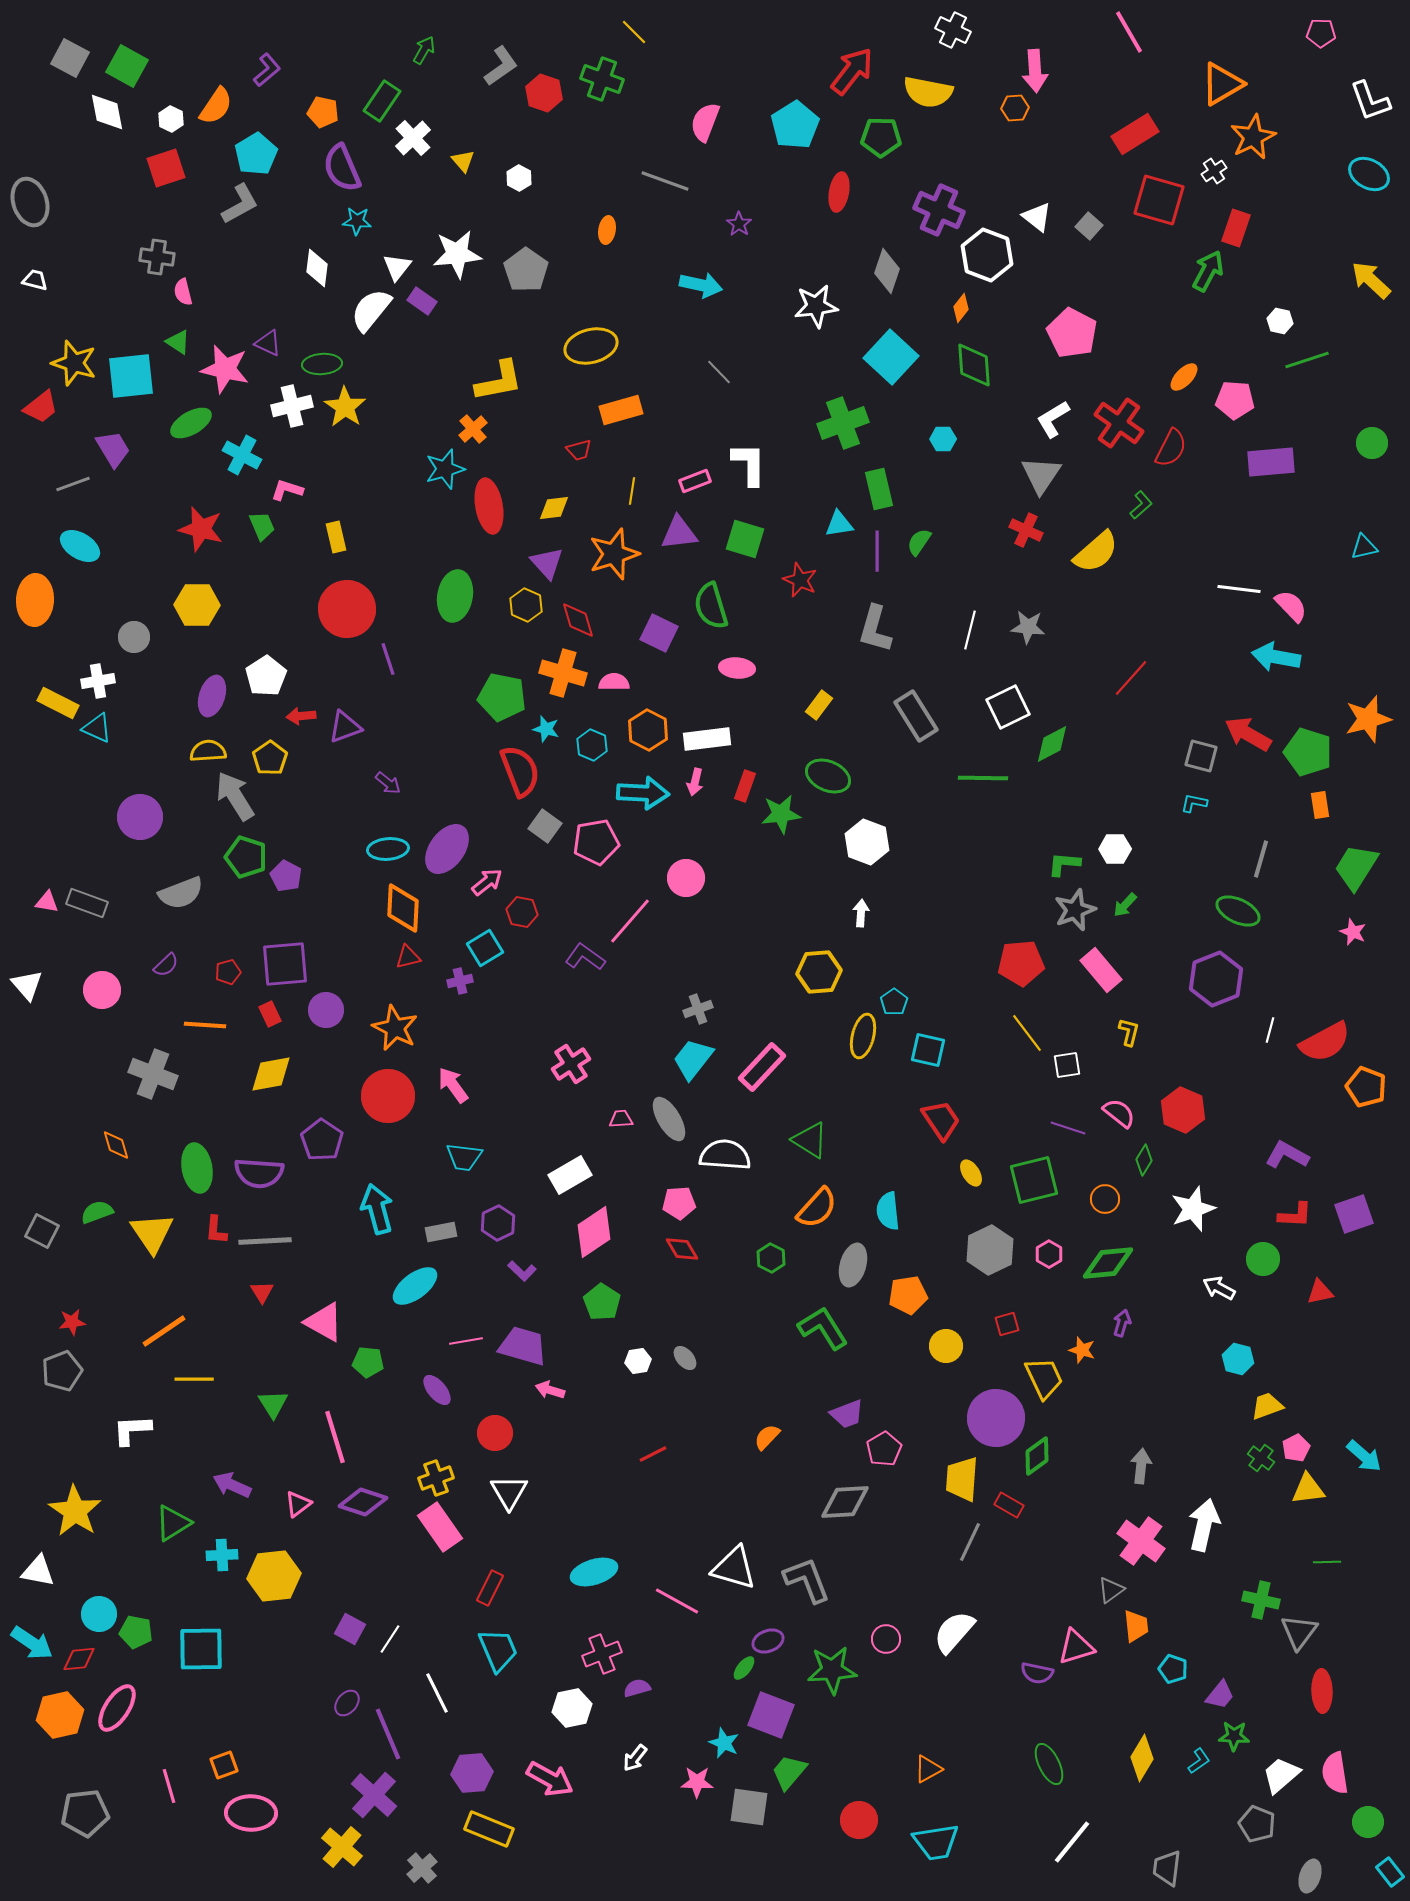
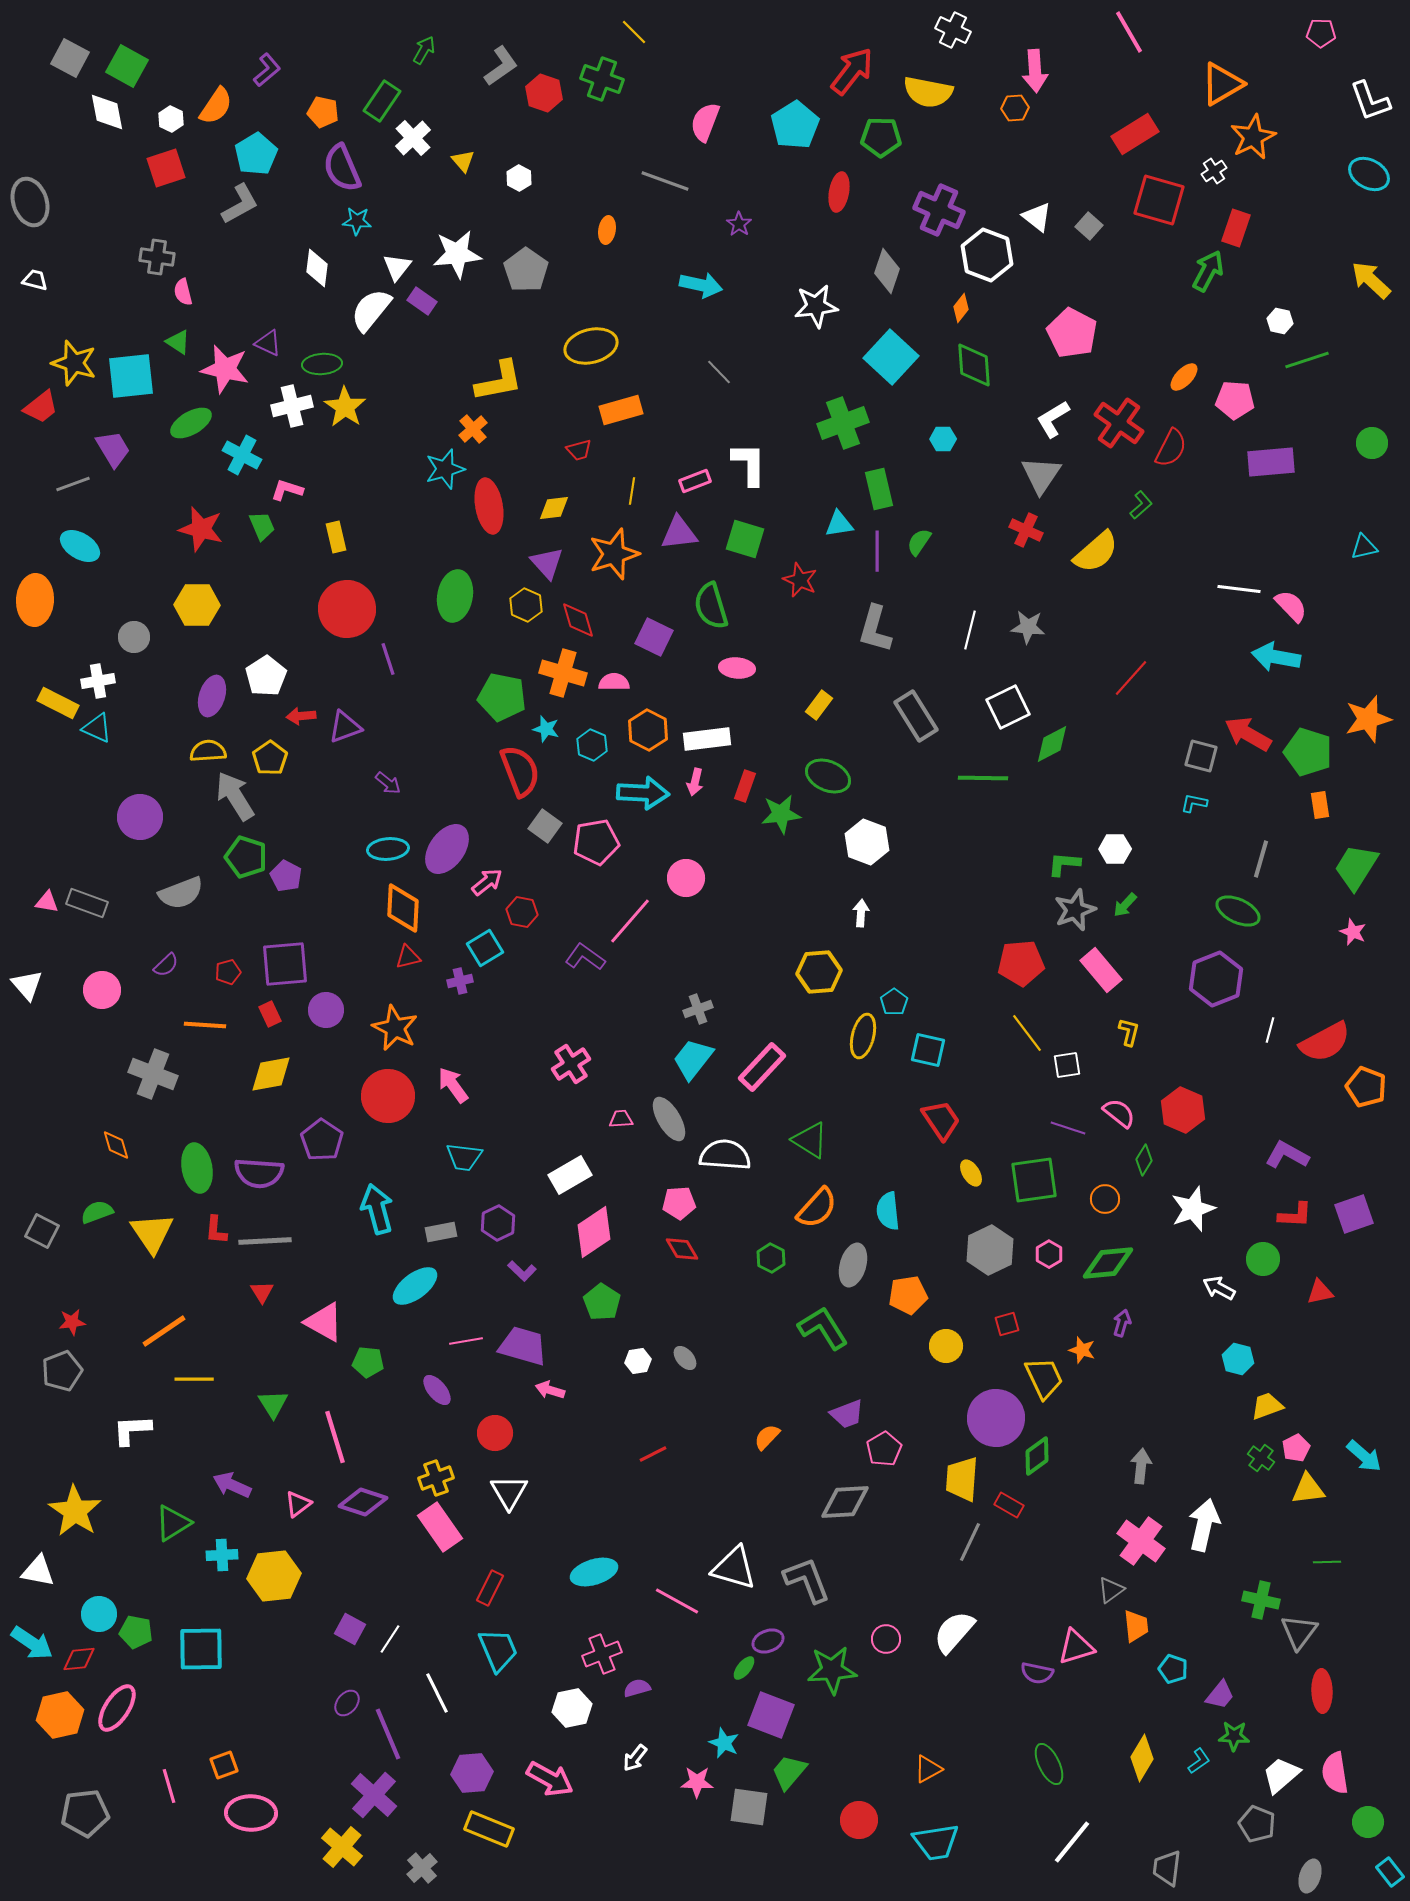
purple square at (659, 633): moved 5 px left, 4 px down
green square at (1034, 1180): rotated 6 degrees clockwise
